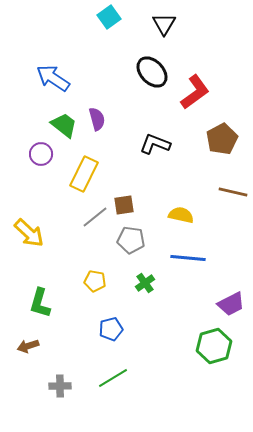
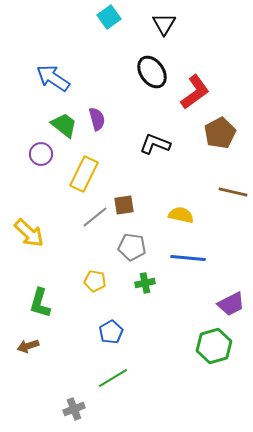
black ellipse: rotated 8 degrees clockwise
brown pentagon: moved 2 px left, 6 px up
gray pentagon: moved 1 px right, 7 px down
green cross: rotated 24 degrees clockwise
blue pentagon: moved 3 px down; rotated 15 degrees counterclockwise
gray cross: moved 14 px right, 23 px down; rotated 20 degrees counterclockwise
